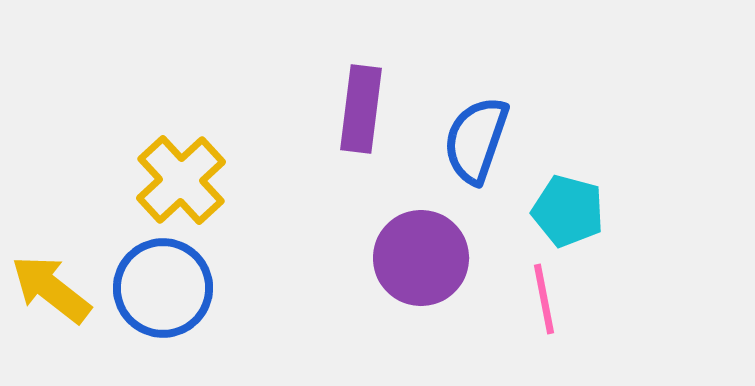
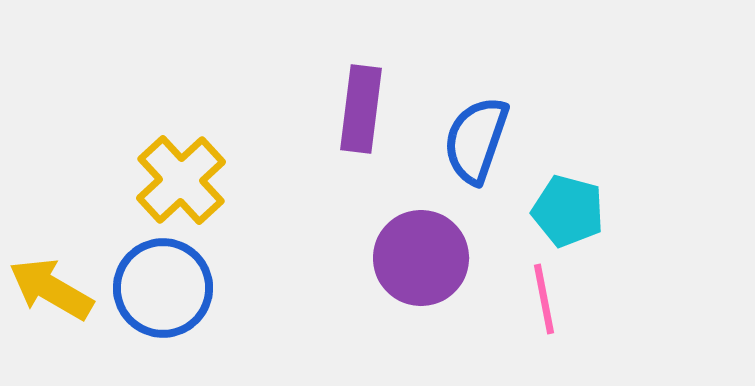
yellow arrow: rotated 8 degrees counterclockwise
